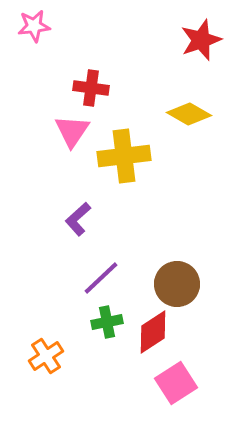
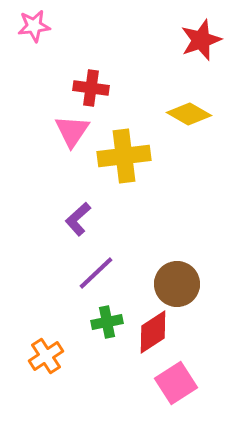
purple line: moved 5 px left, 5 px up
